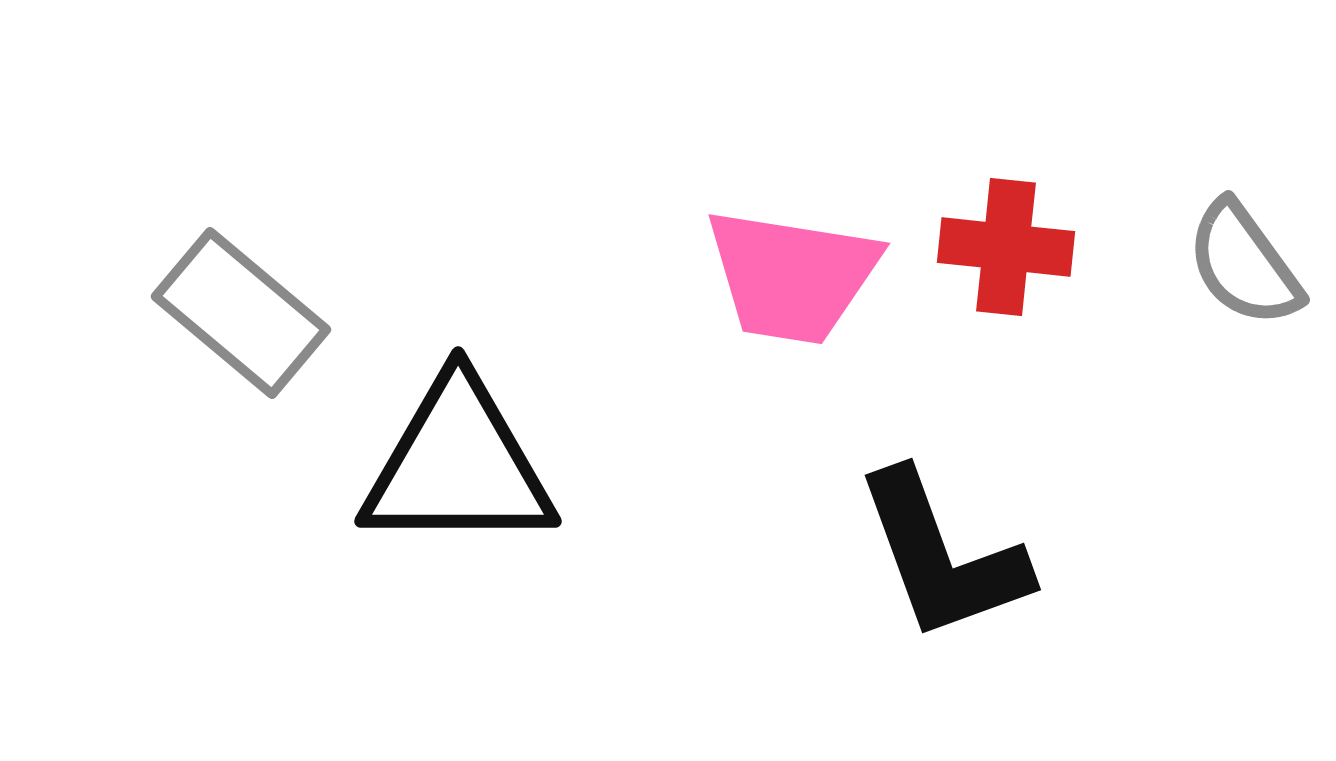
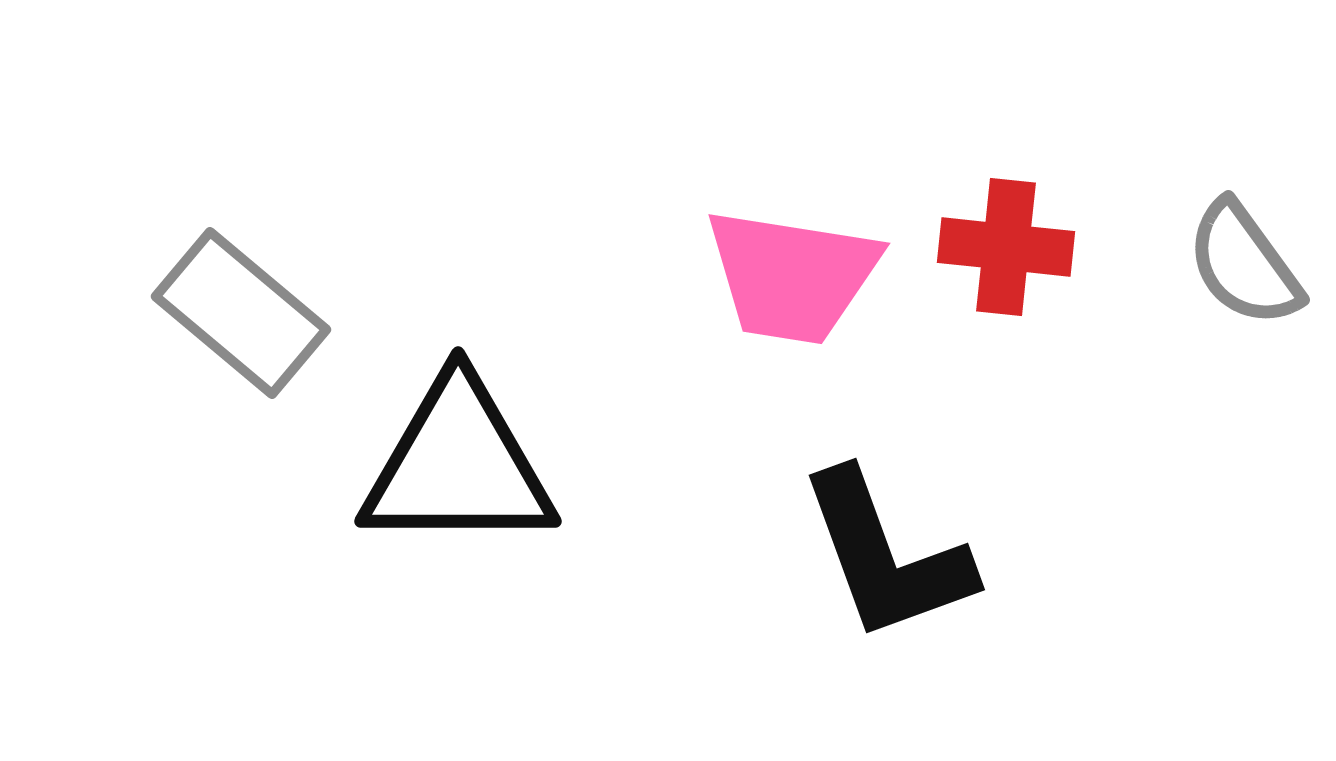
black L-shape: moved 56 px left
